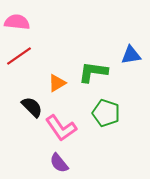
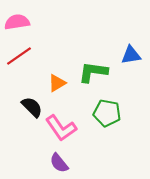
pink semicircle: rotated 15 degrees counterclockwise
green pentagon: moved 1 px right; rotated 8 degrees counterclockwise
